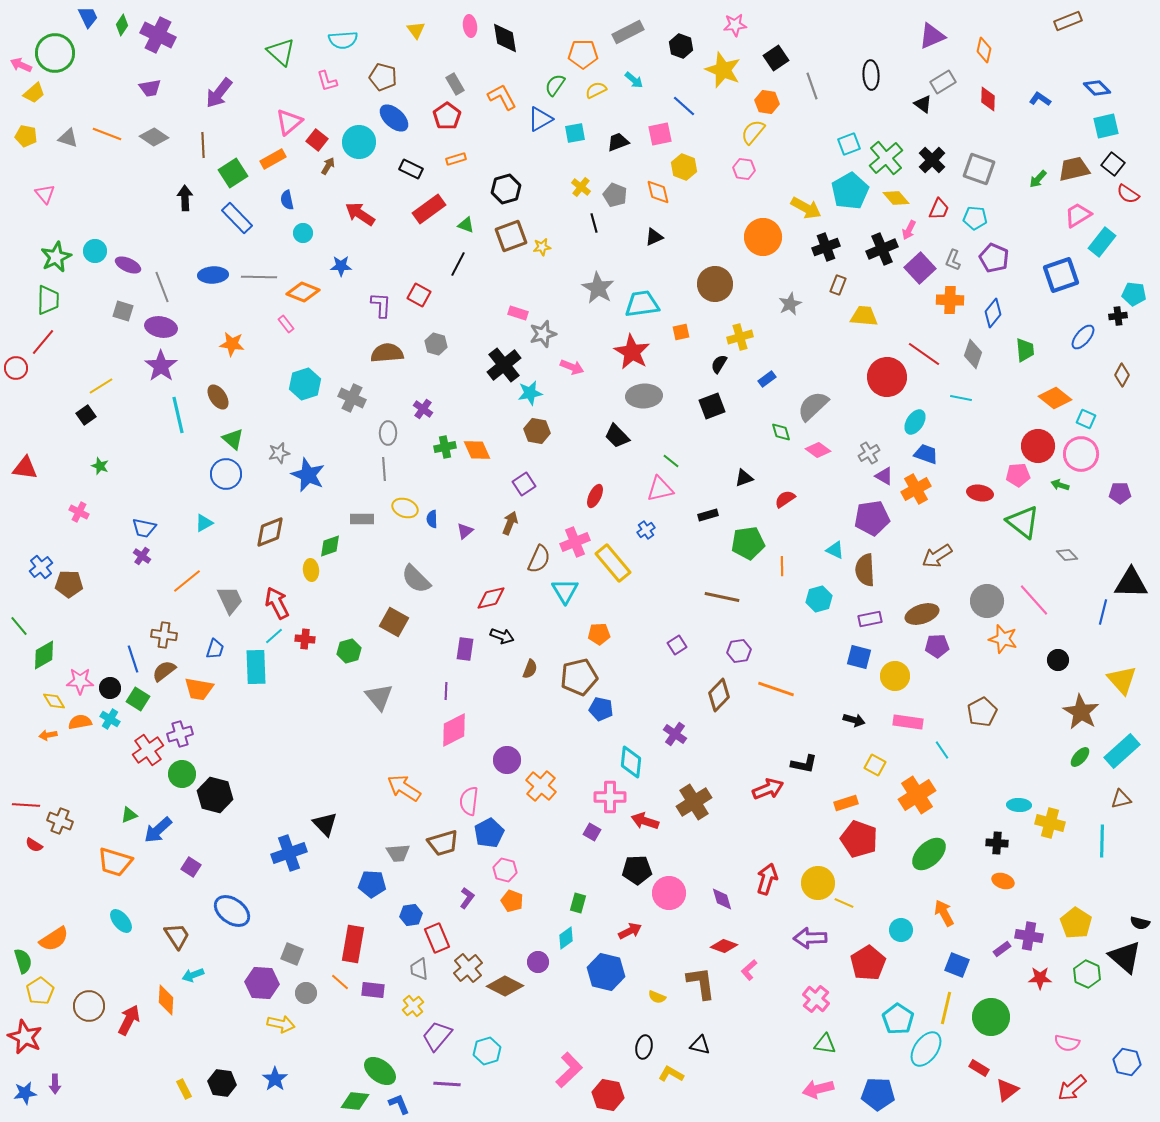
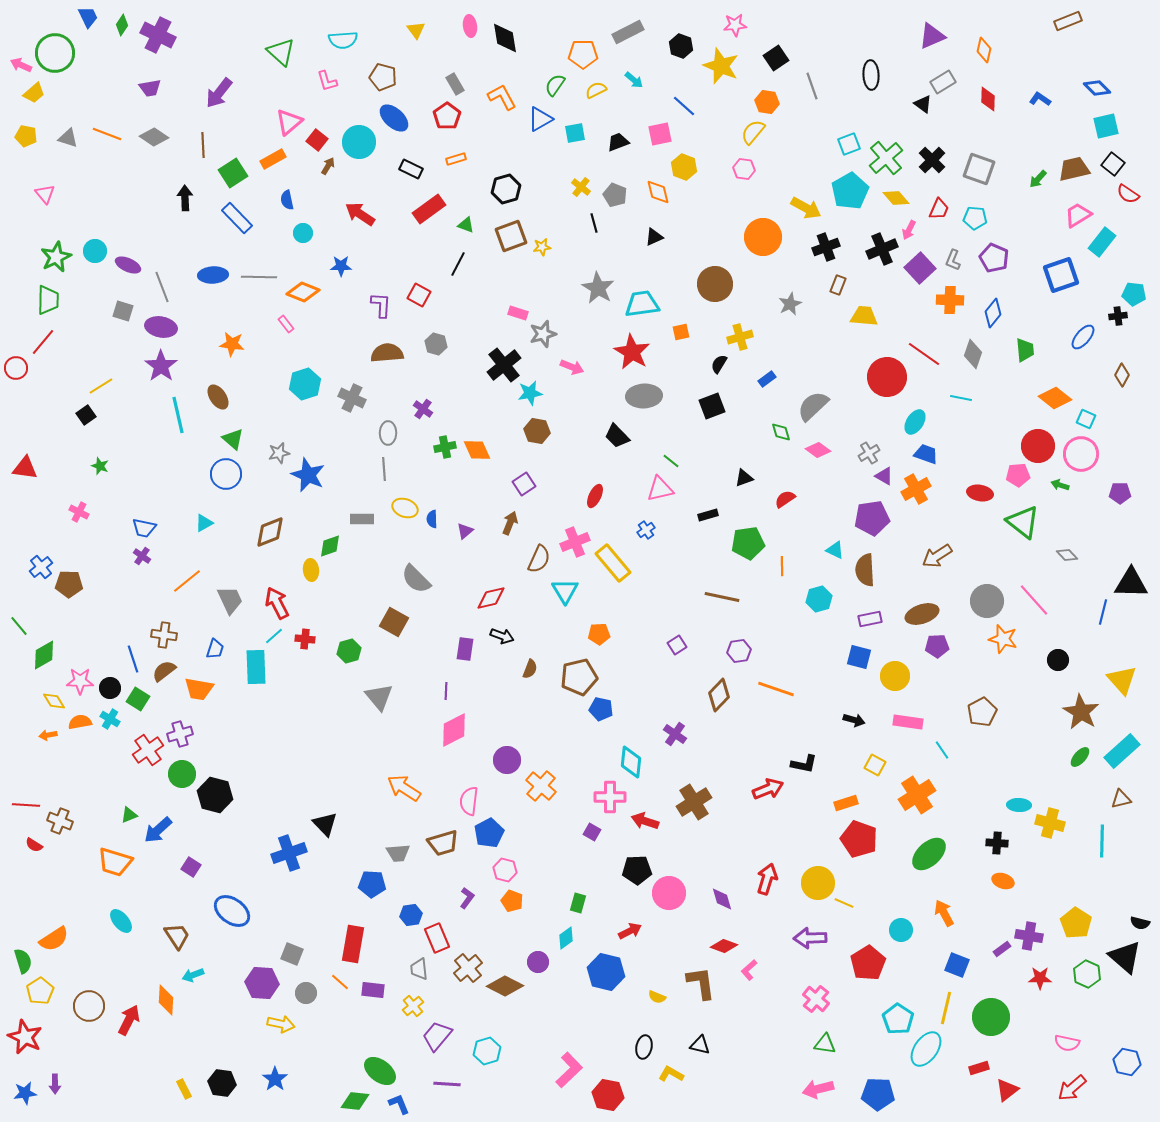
yellow star at (723, 70): moved 2 px left, 4 px up
red rectangle at (979, 1068): rotated 48 degrees counterclockwise
